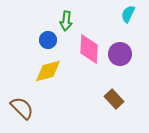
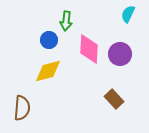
blue circle: moved 1 px right
brown semicircle: rotated 50 degrees clockwise
